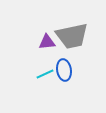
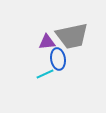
blue ellipse: moved 6 px left, 11 px up
